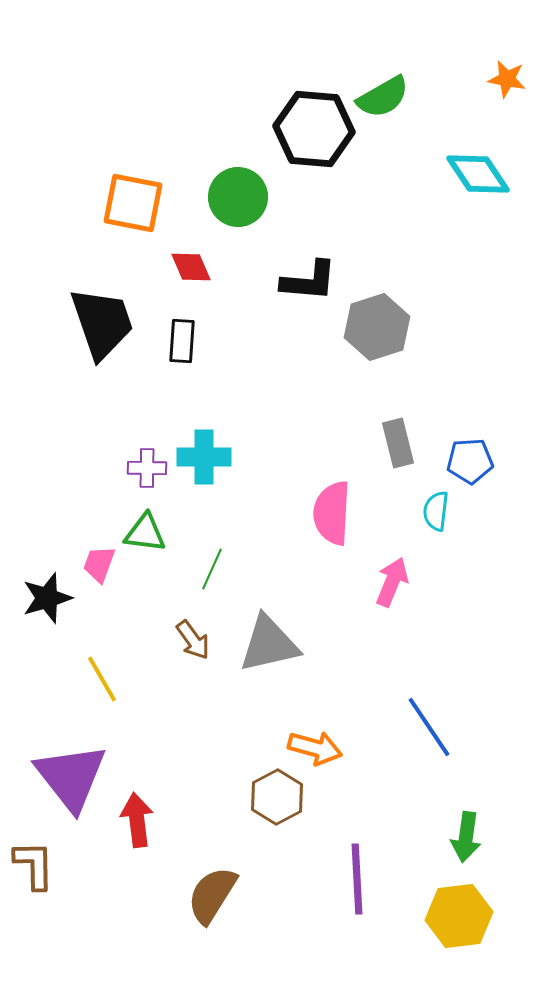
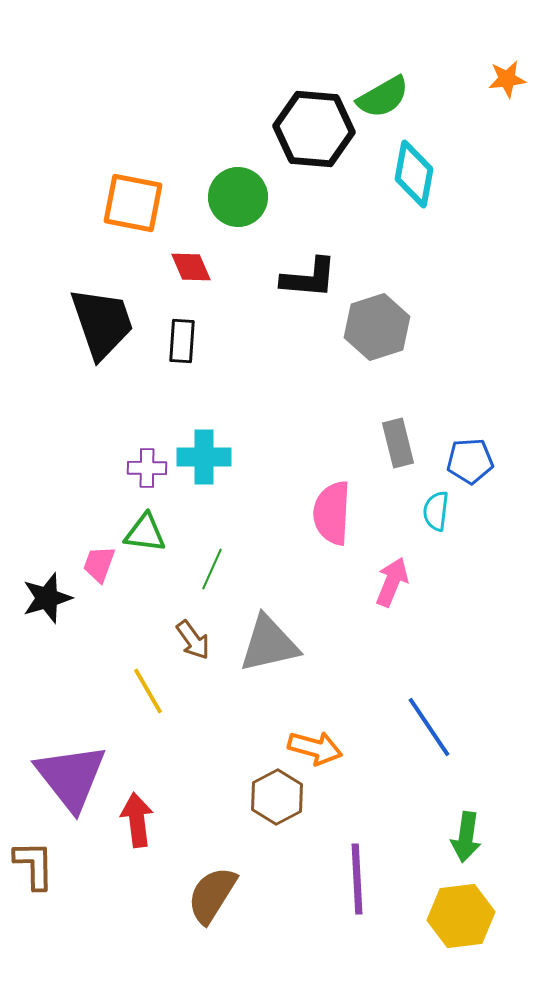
orange star: rotated 18 degrees counterclockwise
cyan diamond: moved 64 px left; rotated 44 degrees clockwise
black L-shape: moved 3 px up
yellow line: moved 46 px right, 12 px down
yellow hexagon: moved 2 px right
